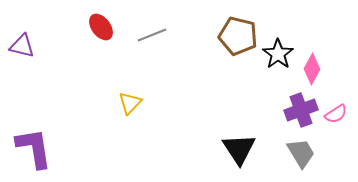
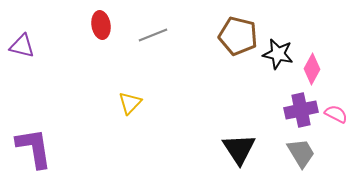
red ellipse: moved 2 px up; rotated 28 degrees clockwise
gray line: moved 1 px right
black star: rotated 24 degrees counterclockwise
purple cross: rotated 8 degrees clockwise
pink semicircle: rotated 120 degrees counterclockwise
